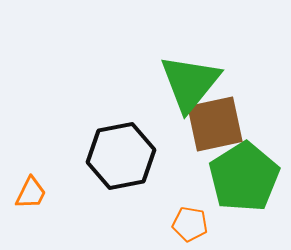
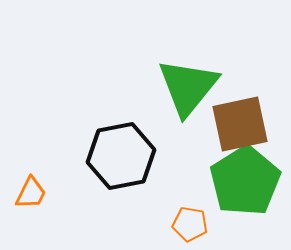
green triangle: moved 2 px left, 4 px down
brown square: moved 25 px right
green pentagon: moved 1 px right, 4 px down
